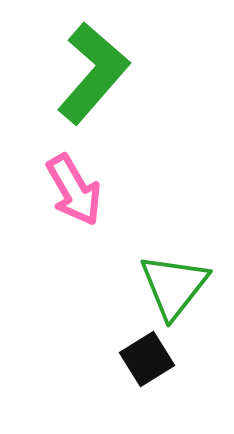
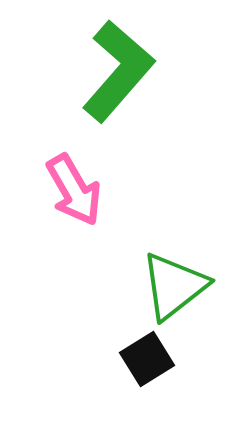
green L-shape: moved 25 px right, 2 px up
green triangle: rotated 14 degrees clockwise
